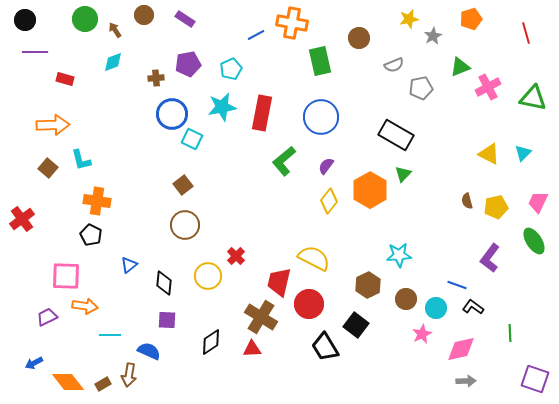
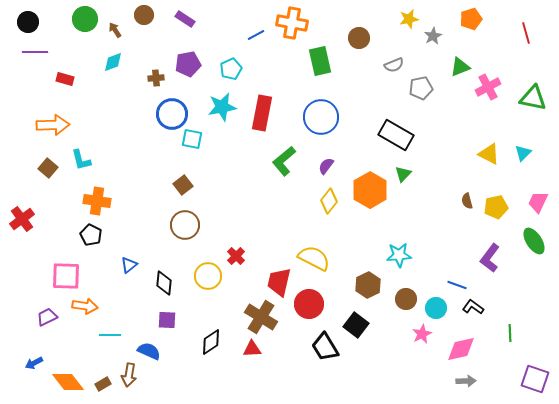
black circle at (25, 20): moved 3 px right, 2 px down
cyan square at (192, 139): rotated 15 degrees counterclockwise
